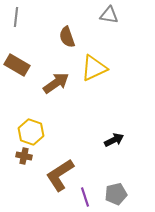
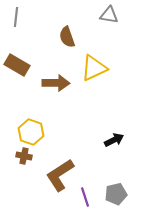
brown arrow: rotated 36 degrees clockwise
